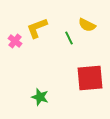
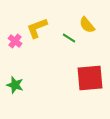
yellow semicircle: rotated 24 degrees clockwise
green line: rotated 32 degrees counterclockwise
green star: moved 25 px left, 12 px up
